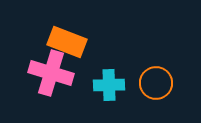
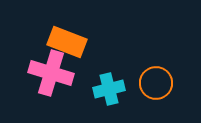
cyan cross: moved 4 px down; rotated 12 degrees counterclockwise
